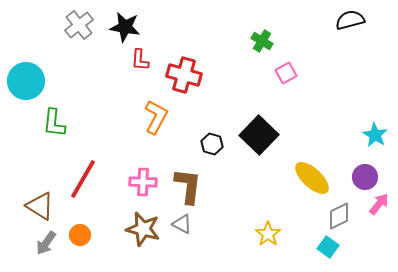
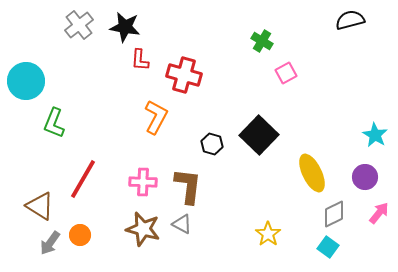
green L-shape: rotated 16 degrees clockwise
yellow ellipse: moved 5 px up; rotated 21 degrees clockwise
pink arrow: moved 9 px down
gray diamond: moved 5 px left, 2 px up
gray arrow: moved 4 px right
